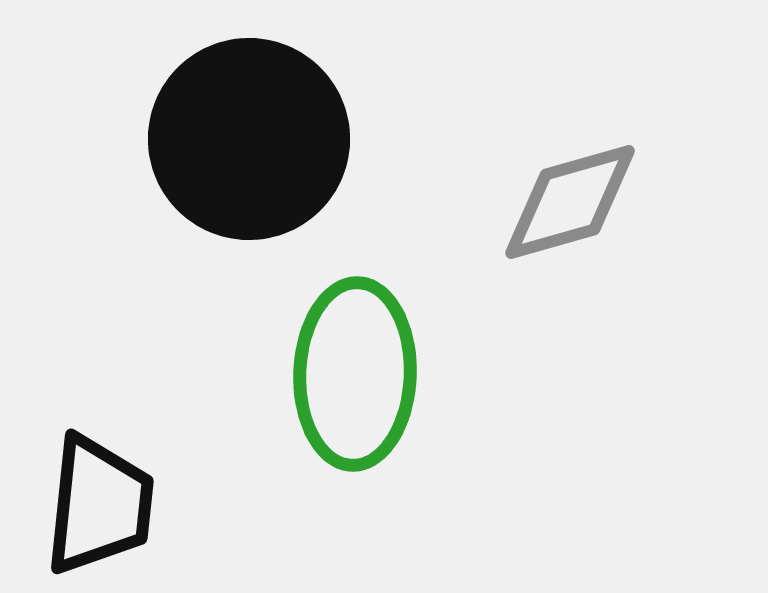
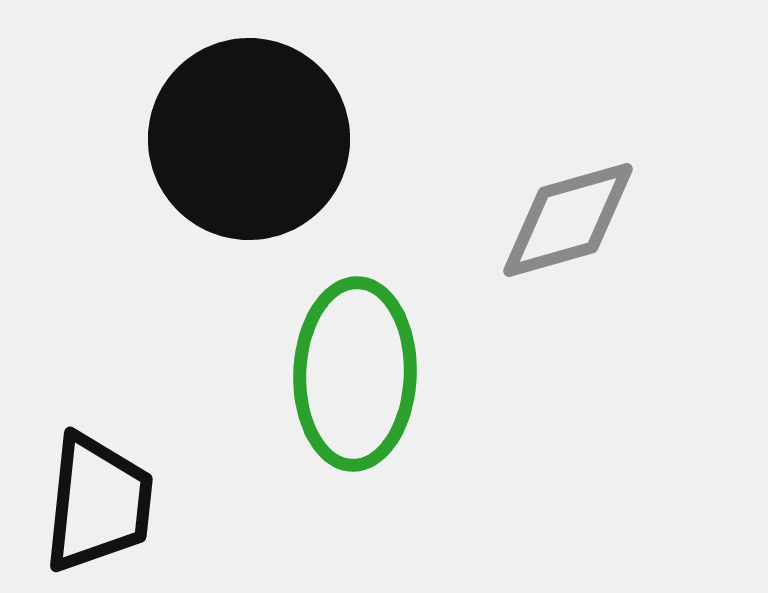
gray diamond: moved 2 px left, 18 px down
black trapezoid: moved 1 px left, 2 px up
